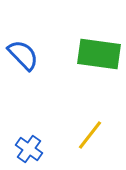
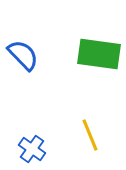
yellow line: rotated 60 degrees counterclockwise
blue cross: moved 3 px right
